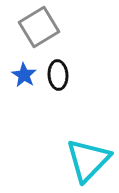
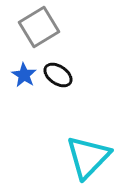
black ellipse: rotated 52 degrees counterclockwise
cyan triangle: moved 3 px up
